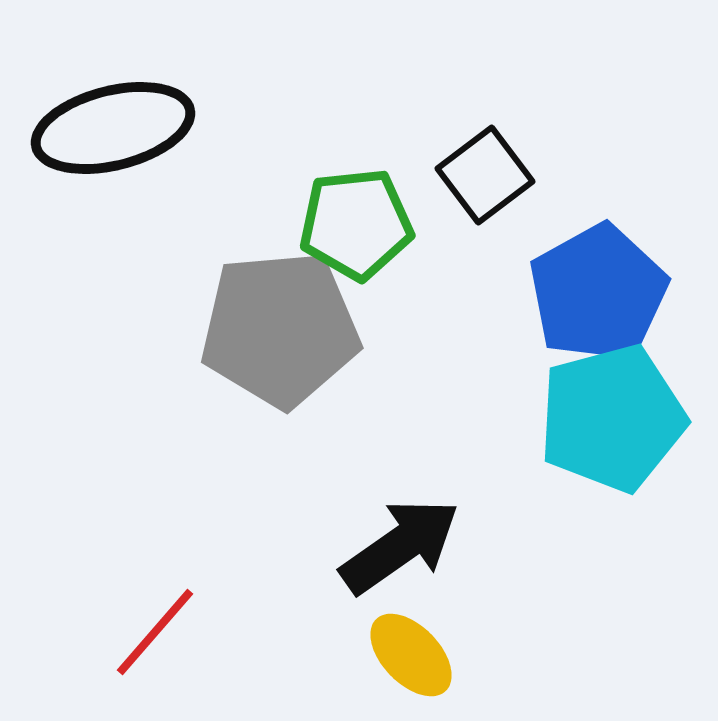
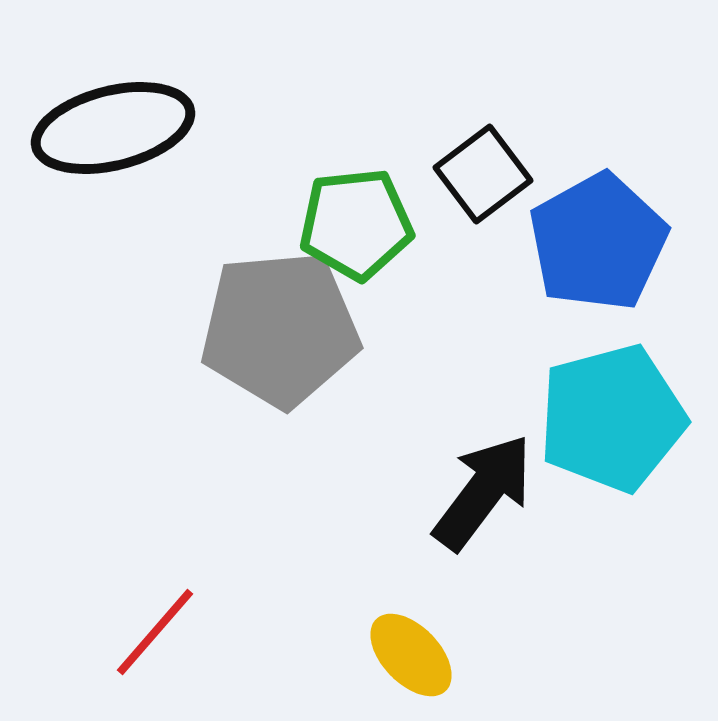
black square: moved 2 px left, 1 px up
blue pentagon: moved 51 px up
black arrow: moved 83 px right, 54 px up; rotated 18 degrees counterclockwise
